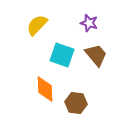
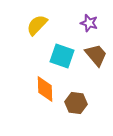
cyan square: moved 1 px down
